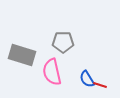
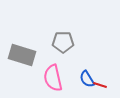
pink semicircle: moved 1 px right, 6 px down
